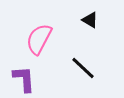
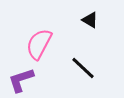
pink semicircle: moved 5 px down
purple L-shape: moved 3 px left, 1 px down; rotated 104 degrees counterclockwise
